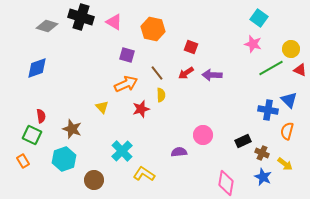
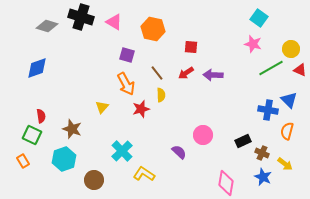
red square: rotated 16 degrees counterclockwise
purple arrow: moved 1 px right
orange arrow: rotated 85 degrees clockwise
yellow triangle: rotated 24 degrees clockwise
purple semicircle: rotated 49 degrees clockwise
